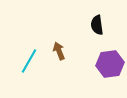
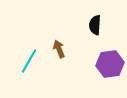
black semicircle: moved 2 px left; rotated 12 degrees clockwise
brown arrow: moved 2 px up
